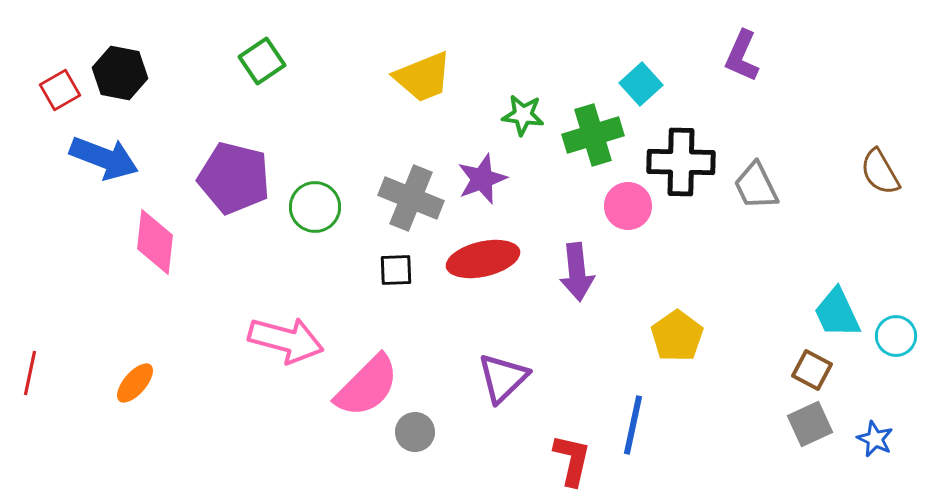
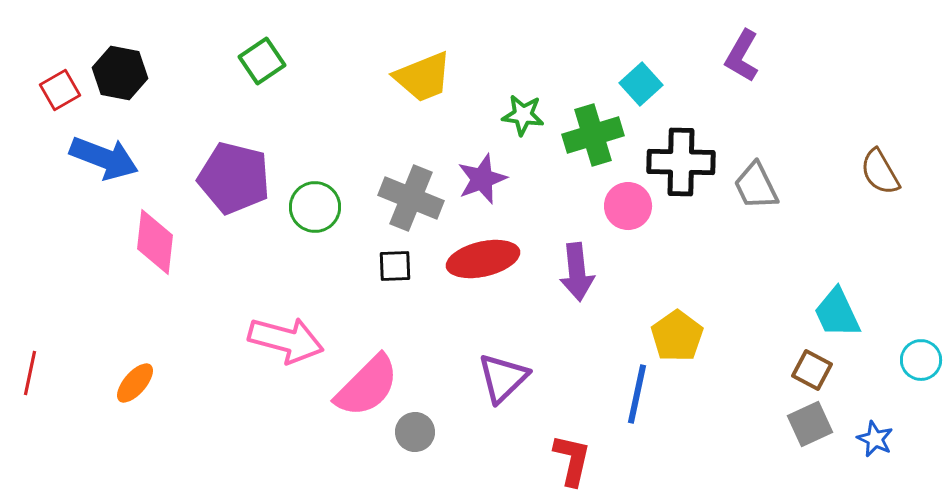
purple L-shape: rotated 6 degrees clockwise
black square: moved 1 px left, 4 px up
cyan circle: moved 25 px right, 24 px down
blue line: moved 4 px right, 31 px up
